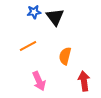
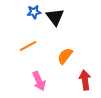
orange semicircle: rotated 24 degrees clockwise
red arrow: moved 1 px right, 1 px up
